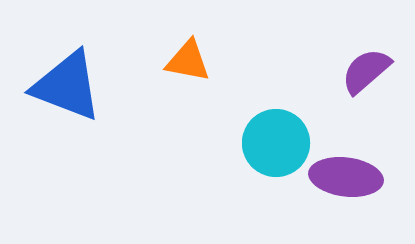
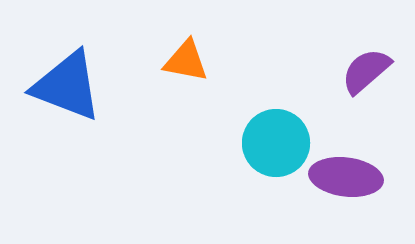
orange triangle: moved 2 px left
